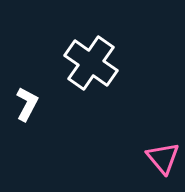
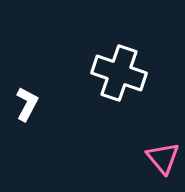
white cross: moved 28 px right, 10 px down; rotated 16 degrees counterclockwise
